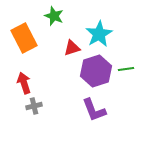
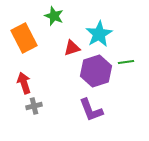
green line: moved 7 px up
purple L-shape: moved 3 px left
